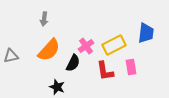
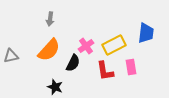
gray arrow: moved 6 px right
black star: moved 2 px left
